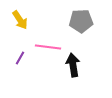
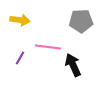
yellow arrow: rotated 48 degrees counterclockwise
black arrow: rotated 15 degrees counterclockwise
